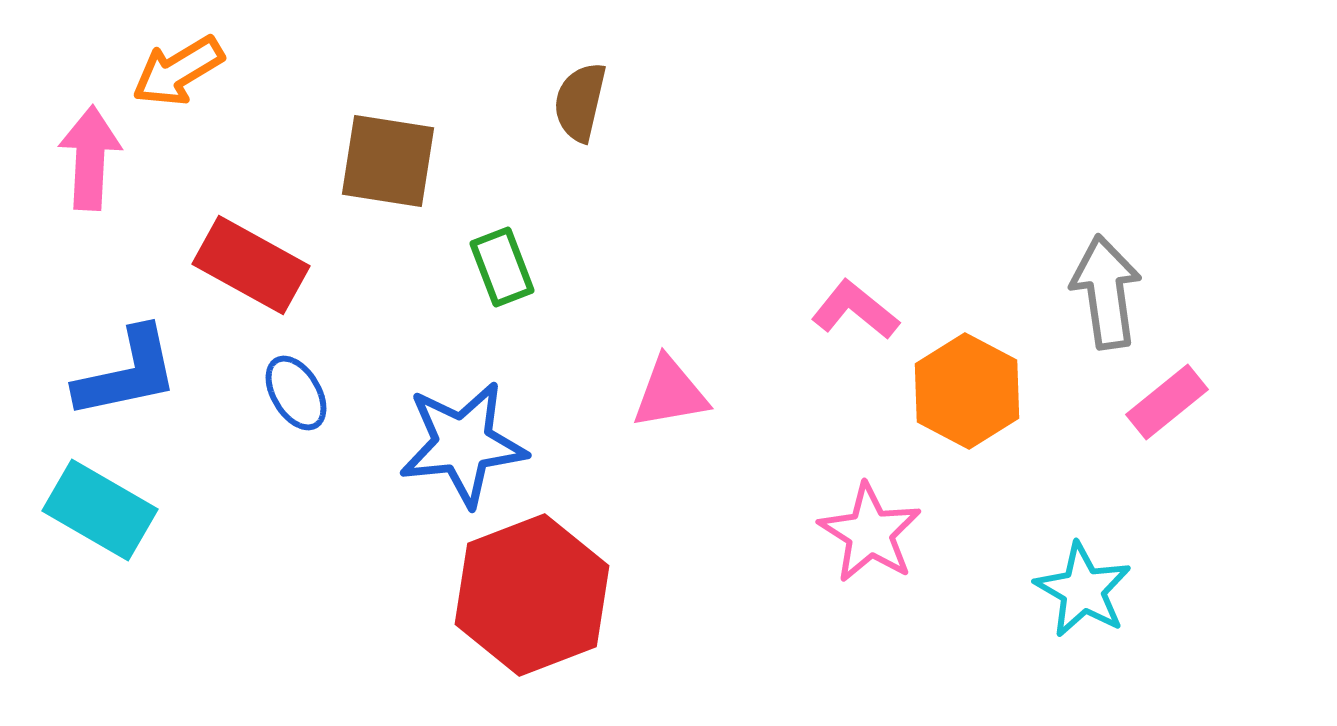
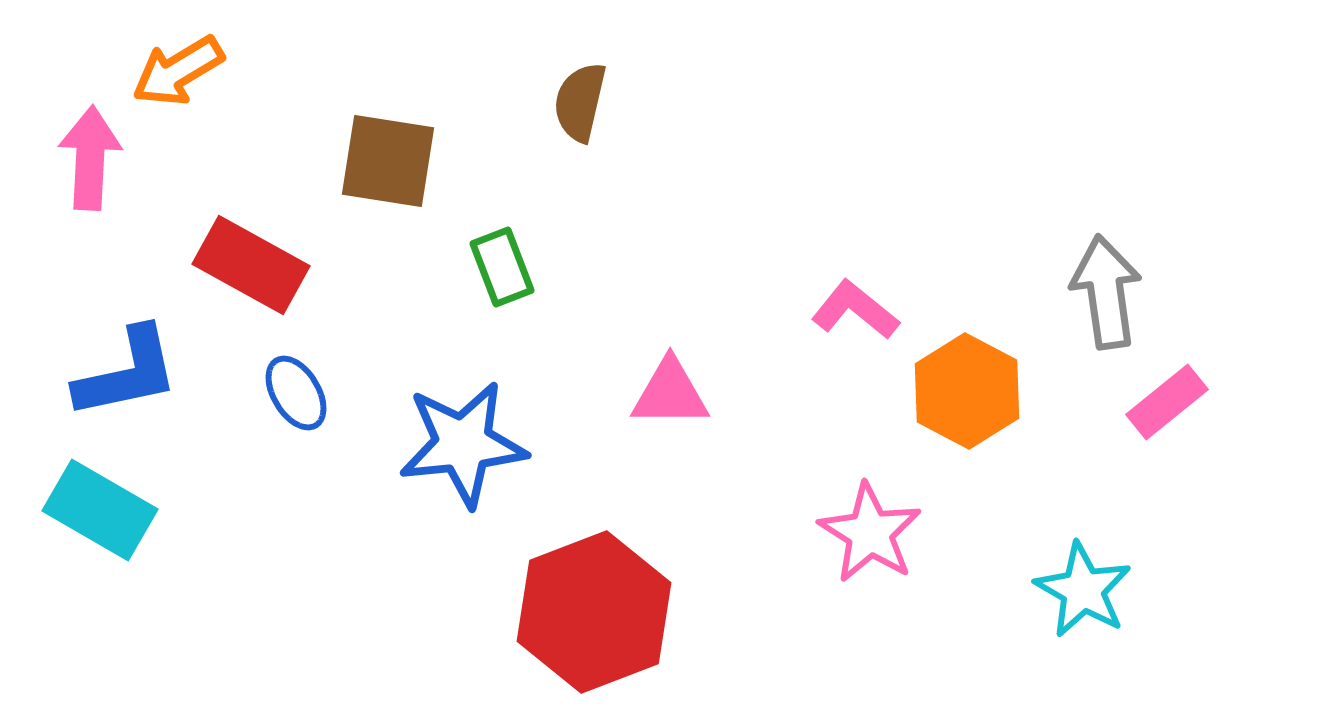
pink triangle: rotated 10 degrees clockwise
red hexagon: moved 62 px right, 17 px down
